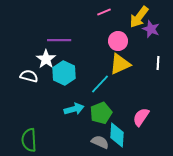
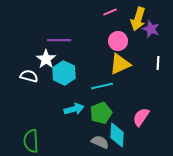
pink line: moved 6 px right
yellow arrow: moved 1 px left, 2 px down; rotated 20 degrees counterclockwise
cyan line: moved 2 px right, 2 px down; rotated 35 degrees clockwise
green semicircle: moved 2 px right, 1 px down
